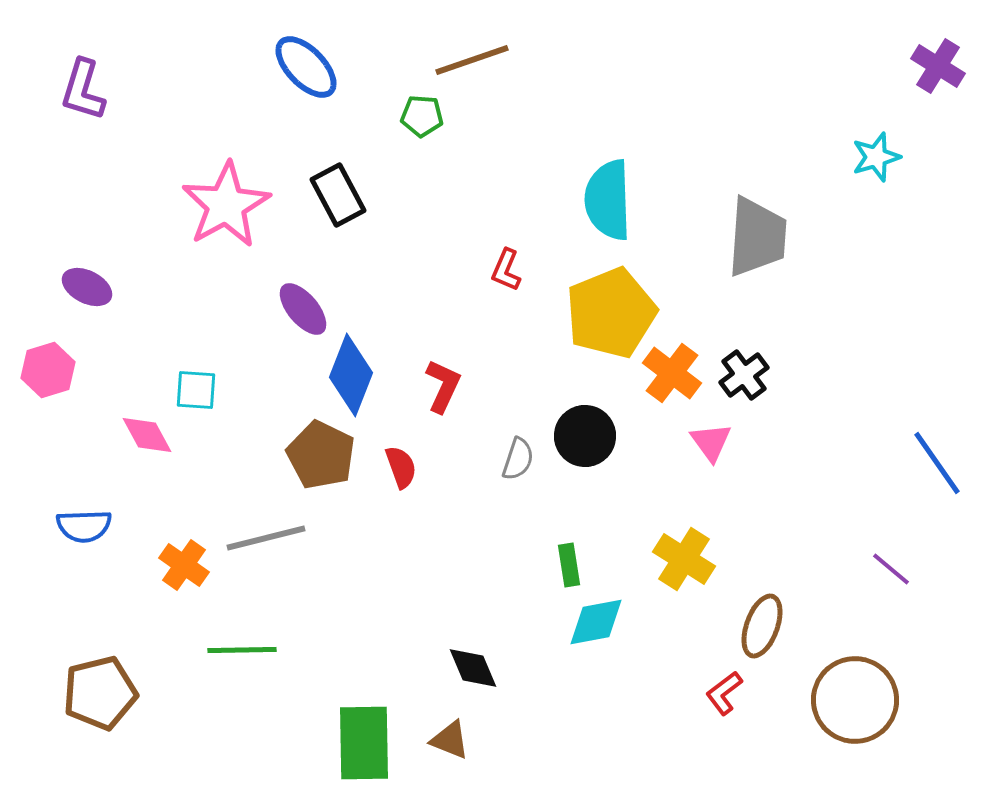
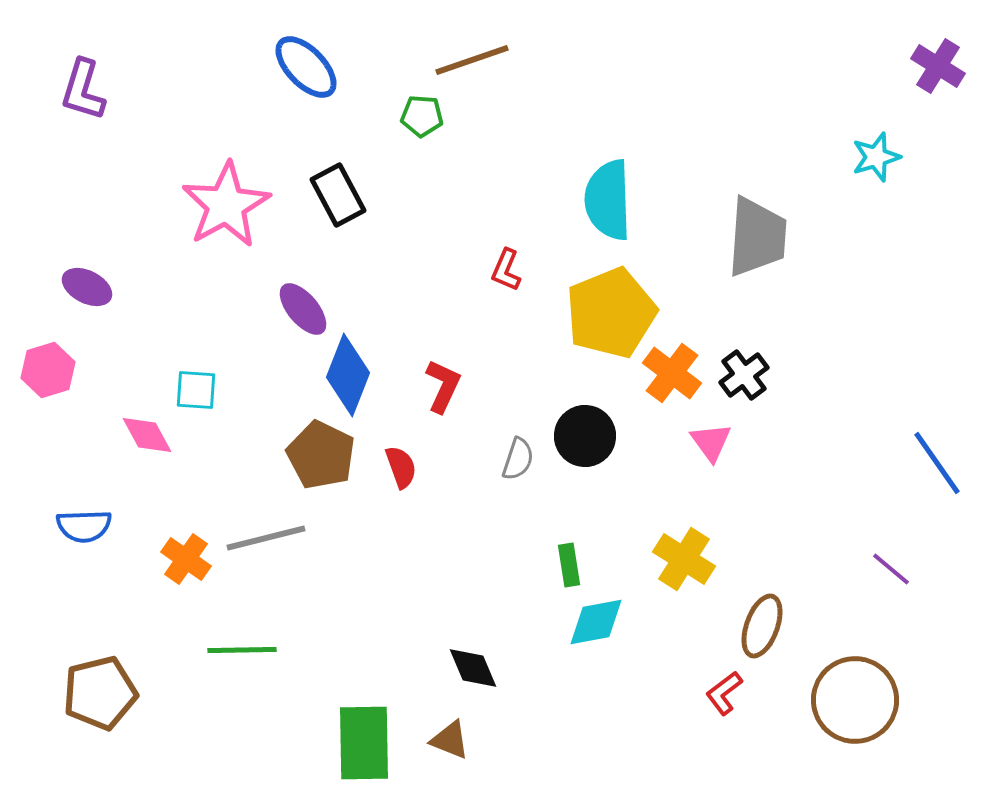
blue diamond at (351, 375): moved 3 px left
orange cross at (184, 565): moved 2 px right, 6 px up
